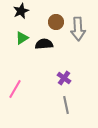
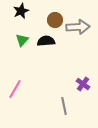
brown circle: moved 1 px left, 2 px up
gray arrow: moved 2 px up; rotated 90 degrees counterclockwise
green triangle: moved 2 px down; rotated 16 degrees counterclockwise
black semicircle: moved 2 px right, 3 px up
purple cross: moved 19 px right, 6 px down
gray line: moved 2 px left, 1 px down
